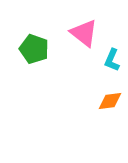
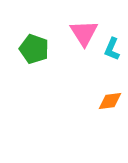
pink triangle: rotated 20 degrees clockwise
cyan L-shape: moved 11 px up
